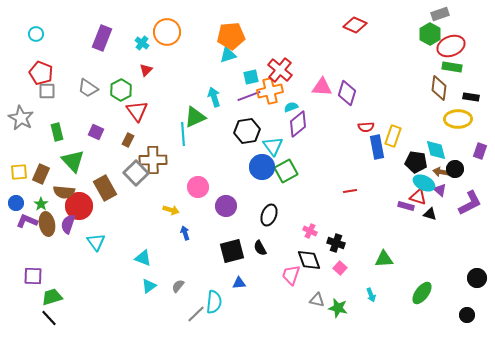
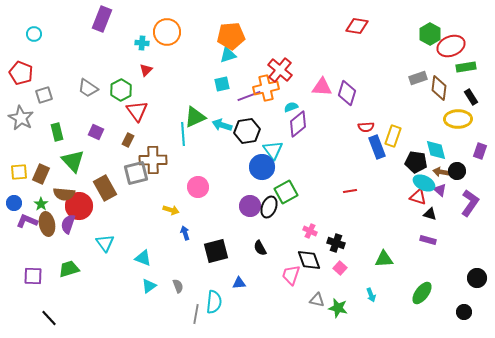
gray rectangle at (440, 14): moved 22 px left, 64 px down
red diamond at (355, 25): moved 2 px right, 1 px down; rotated 15 degrees counterclockwise
cyan circle at (36, 34): moved 2 px left
purple rectangle at (102, 38): moved 19 px up
cyan cross at (142, 43): rotated 32 degrees counterclockwise
green rectangle at (452, 67): moved 14 px right; rotated 18 degrees counterclockwise
red pentagon at (41, 73): moved 20 px left
cyan square at (251, 77): moved 29 px left, 7 px down
gray square at (47, 91): moved 3 px left, 4 px down; rotated 18 degrees counterclockwise
orange cross at (270, 91): moved 4 px left, 3 px up
cyan arrow at (214, 97): moved 8 px right, 28 px down; rotated 54 degrees counterclockwise
black rectangle at (471, 97): rotated 49 degrees clockwise
cyan triangle at (273, 146): moved 4 px down
blue rectangle at (377, 147): rotated 10 degrees counterclockwise
black circle at (455, 169): moved 2 px right, 2 px down
green square at (286, 171): moved 21 px down
gray square at (136, 173): rotated 30 degrees clockwise
brown semicircle at (64, 192): moved 2 px down
blue circle at (16, 203): moved 2 px left
purple L-shape at (470, 203): rotated 28 degrees counterclockwise
purple circle at (226, 206): moved 24 px right
purple rectangle at (406, 206): moved 22 px right, 34 px down
black ellipse at (269, 215): moved 8 px up
cyan triangle at (96, 242): moved 9 px right, 1 px down
black square at (232, 251): moved 16 px left
gray semicircle at (178, 286): rotated 120 degrees clockwise
green trapezoid at (52, 297): moved 17 px right, 28 px up
gray line at (196, 314): rotated 36 degrees counterclockwise
black circle at (467, 315): moved 3 px left, 3 px up
